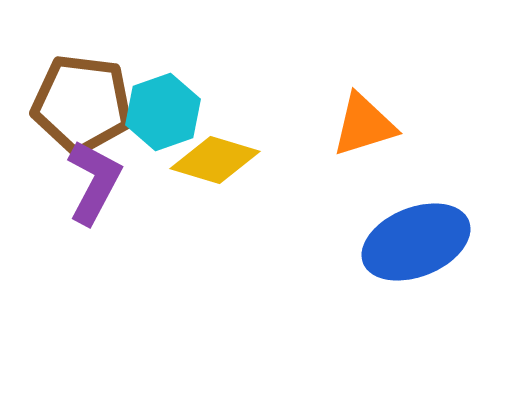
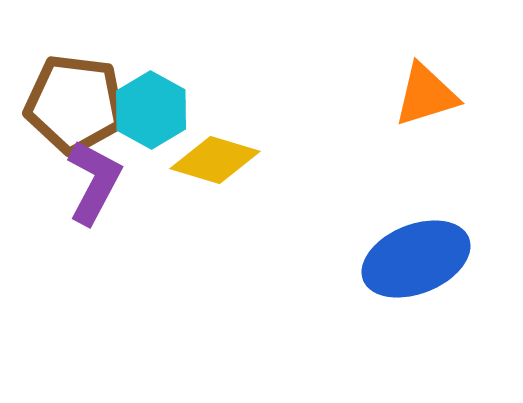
brown pentagon: moved 7 px left
cyan hexagon: moved 12 px left, 2 px up; rotated 12 degrees counterclockwise
orange triangle: moved 62 px right, 30 px up
blue ellipse: moved 17 px down
